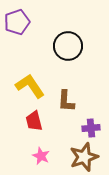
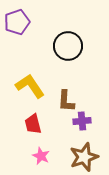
red trapezoid: moved 1 px left, 3 px down
purple cross: moved 9 px left, 7 px up
